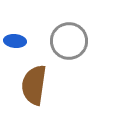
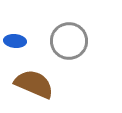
brown semicircle: moved 1 px up; rotated 105 degrees clockwise
